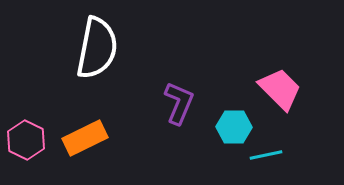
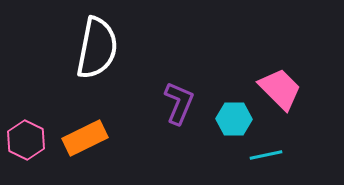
cyan hexagon: moved 8 px up
